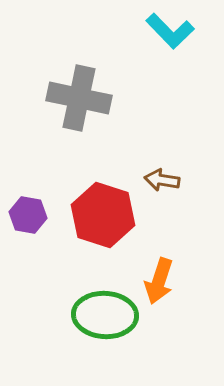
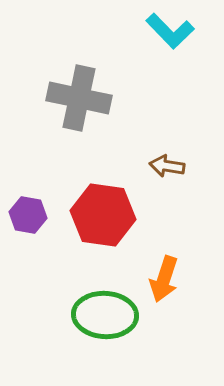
brown arrow: moved 5 px right, 14 px up
red hexagon: rotated 10 degrees counterclockwise
orange arrow: moved 5 px right, 2 px up
